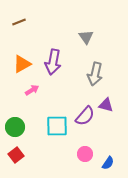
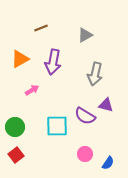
brown line: moved 22 px right, 6 px down
gray triangle: moved 1 px left, 2 px up; rotated 35 degrees clockwise
orange triangle: moved 2 px left, 5 px up
purple semicircle: rotated 80 degrees clockwise
